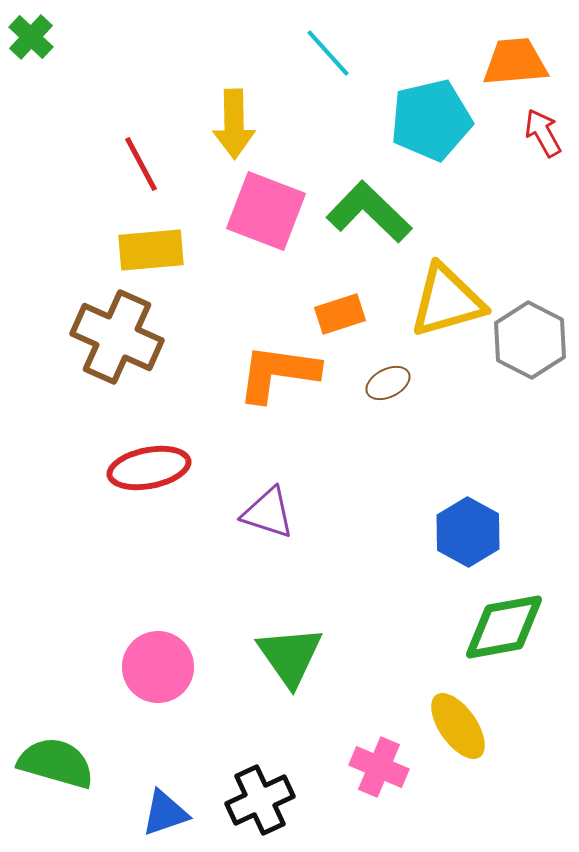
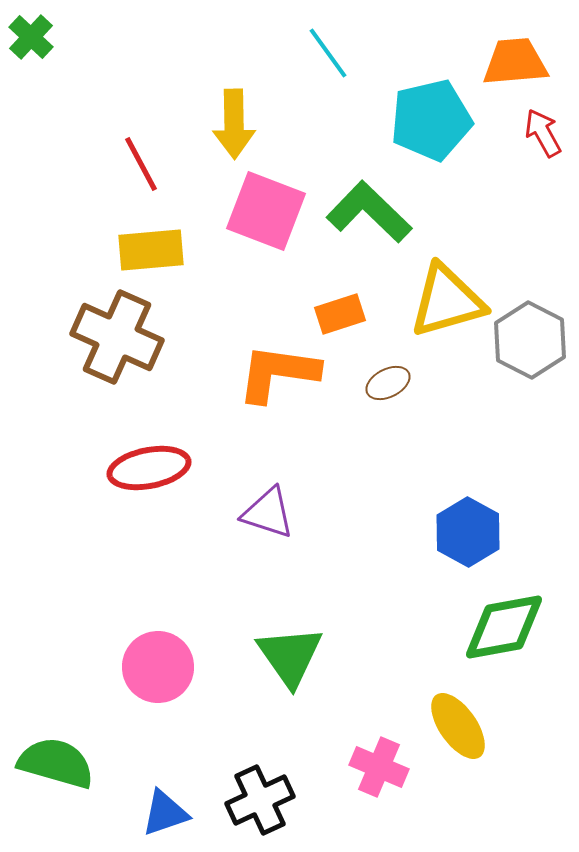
cyan line: rotated 6 degrees clockwise
